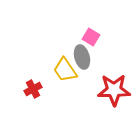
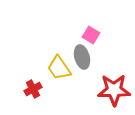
pink square: moved 2 px up
yellow trapezoid: moved 6 px left, 2 px up
